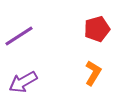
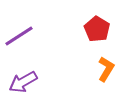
red pentagon: rotated 25 degrees counterclockwise
orange L-shape: moved 13 px right, 4 px up
